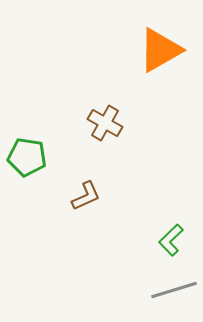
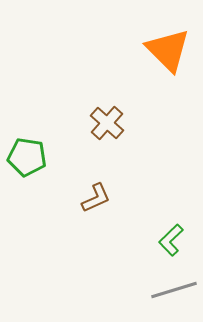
orange triangle: moved 8 px right; rotated 45 degrees counterclockwise
brown cross: moved 2 px right; rotated 12 degrees clockwise
brown L-shape: moved 10 px right, 2 px down
